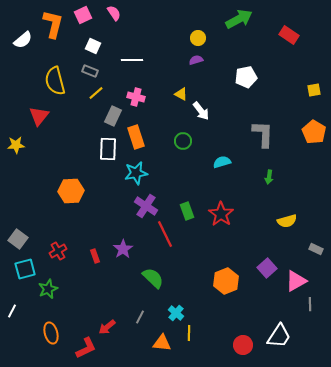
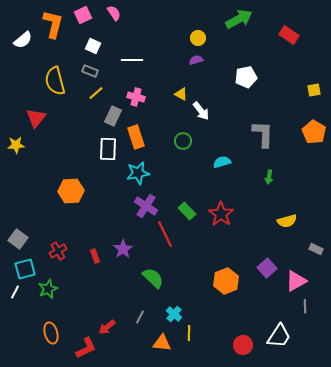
red triangle at (39, 116): moved 3 px left, 2 px down
cyan star at (136, 173): moved 2 px right
green rectangle at (187, 211): rotated 24 degrees counterclockwise
gray line at (310, 304): moved 5 px left, 2 px down
white line at (12, 311): moved 3 px right, 19 px up
cyan cross at (176, 313): moved 2 px left, 1 px down
